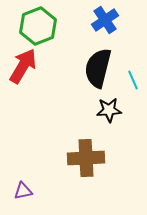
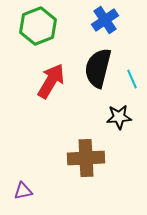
red arrow: moved 28 px right, 15 px down
cyan line: moved 1 px left, 1 px up
black star: moved 10 px right, 7 px down
